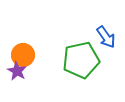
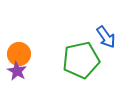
orange circle: moved 4 px left, 1 px up
